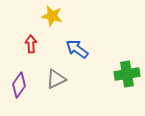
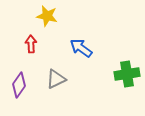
yellow star: moved 5 px left
blue arrow: moved 4 px right, 1 px up
